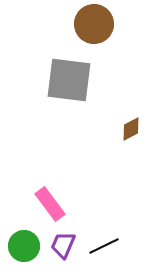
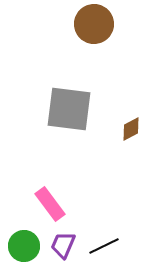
gray square: moved 29 px down
